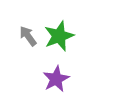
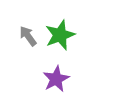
green star: moved 1 px right, 1 px up
